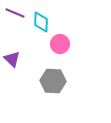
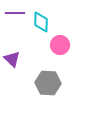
purple line: rotated 24 degrees counterclockwise
pink circle: moved 1 px down
gray hexagon: moved 5 px left, 2 px down
